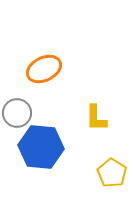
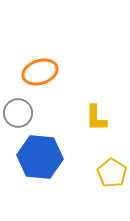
orange ellipse: moved 4 px left, 3 px down; rotated 8 degrees clockwise
gray circle: moved 1 px right
blue hexagon: moved 1 px left, 10 px down
